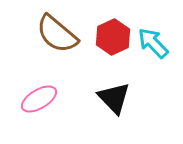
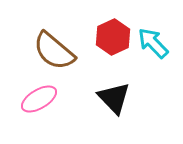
brown semicircle: moved 3 px left, 17 px down
